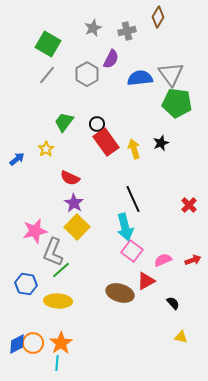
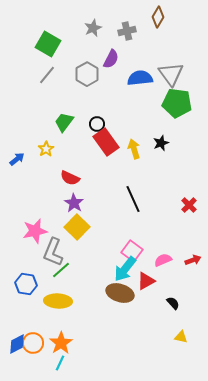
cyan arrow: moved 42 px down; rotated 52 degrees clockwise
cyan line: moved 3 px right; rotated 21 degrees clockwise
